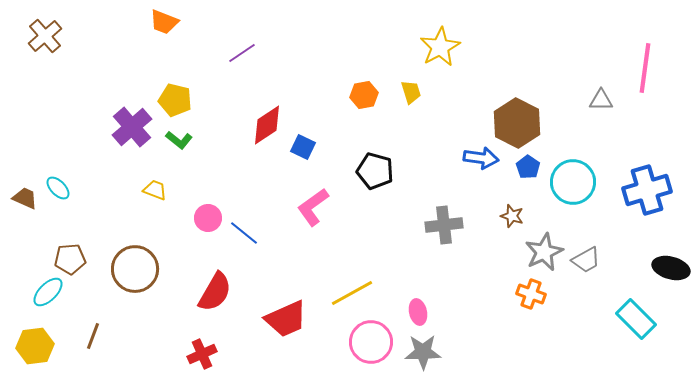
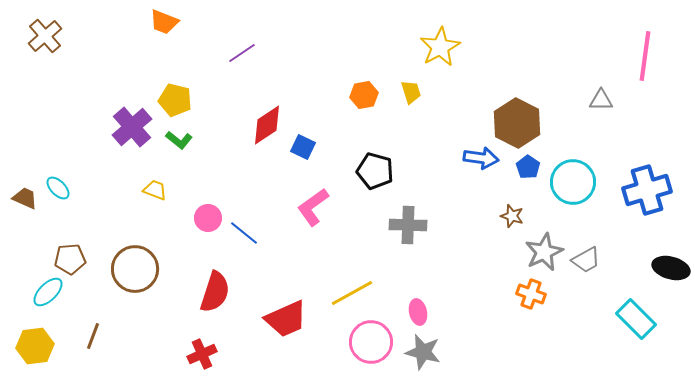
pink line at (645, 68): moved 12 px up
gray cross at (444, 225): moved 36 px left; rotated 9 degrees clockwise
red semicircle at (215, 292): rotated 12 degrees counterclockwise
gray star at (423, 352): rotated 15 degrees clockwise
